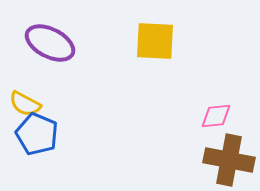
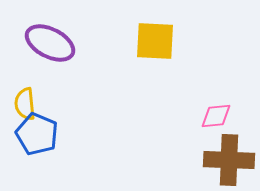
yellow semicircle: rotated 56 degrees clockwise
brown cross: rotated 9 degrees counterclockwise
